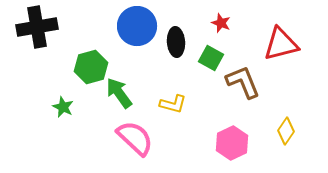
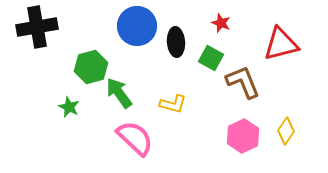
green star: moved 6 px right
pink hexagon: moved 11 px right, 7 px up
